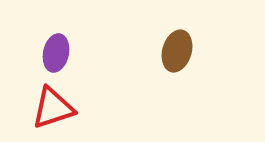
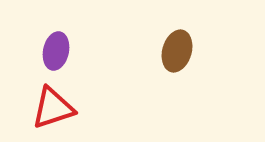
purple ellipse: moved 2 px up
